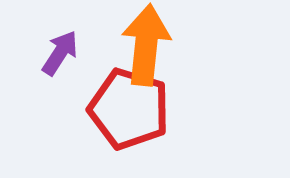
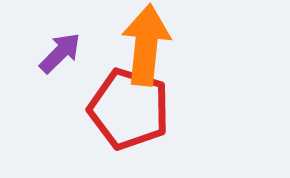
purple arrow: rotated 12 degrees clockwise
